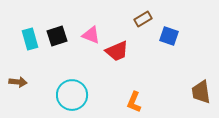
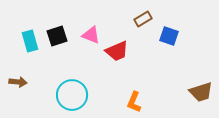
cyan rectangle: moved 2 px down
brown trapezoid: rotated 100 degrees counterclockwise
